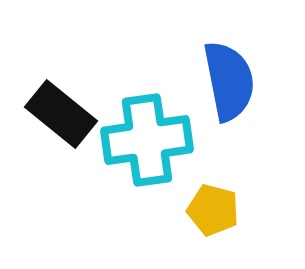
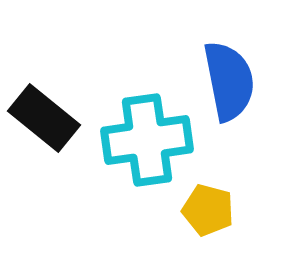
black rectangle: moved 17 px left, 4 px down
yellow pentagon: moved 5 px left
